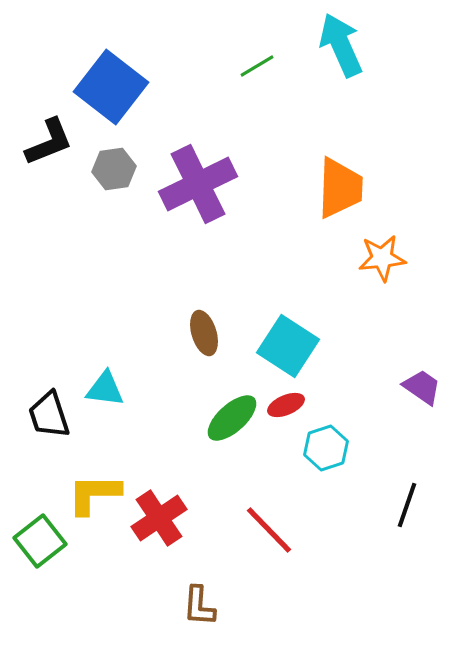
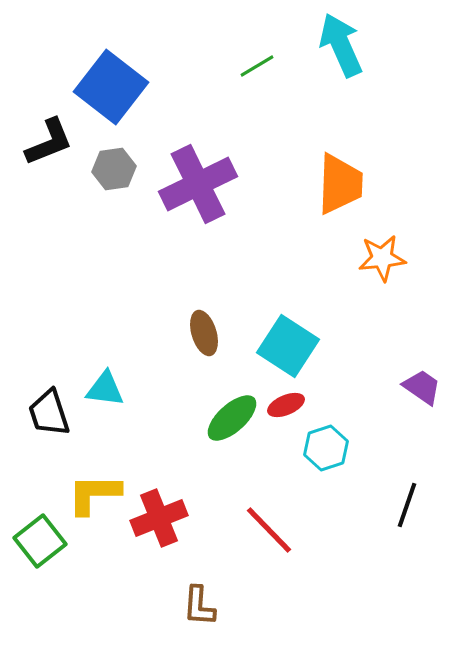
orange trapezoid: moved 4 px up
black trapezoid: moved 2 px up
red cross: rotated 12 degrees clockwise
